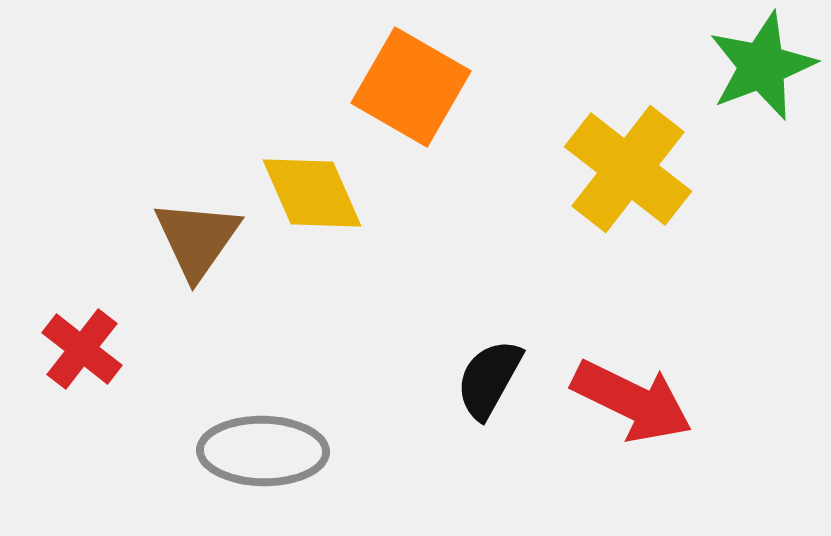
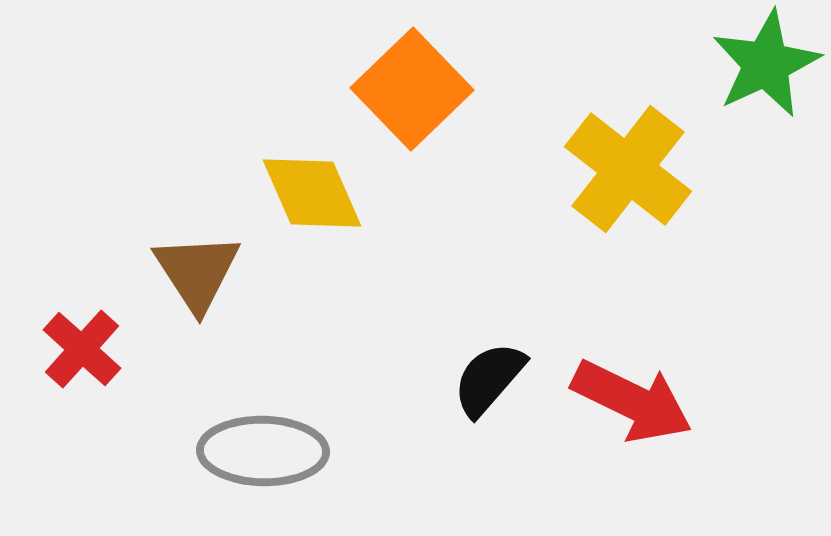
green star: moved 4 px right, 2 px up; rotated 4 degrees counterclockwise
orange square: moved 1 px right, 2 px down; rotated 16 degrees clockwise
brown triangle: moved 33 px down; rotated 8 degrees counterclockwise
red cross: rotated 4 degrees clockwise
black semicircle: rotated 12 degrees clockwise
